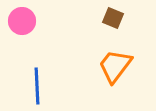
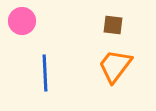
brown square: moved 7 px down; rotated 15 degrees counterclockwise
blue line: moved 8 px right, 13 px up
